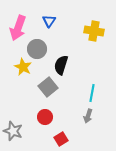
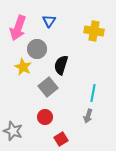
cyan line: moved 1 px right
